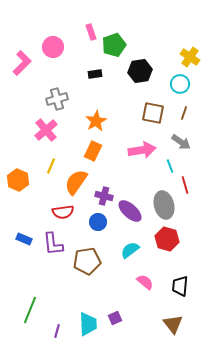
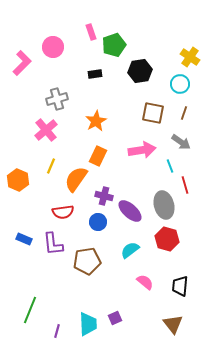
orange rectangle: moved 5 px right, 5 px down
orange semicircle: moved 3 px up
